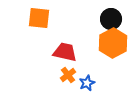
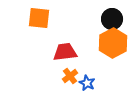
black circle: moved 1 px right
red trapezoid: rotated 20 degrees counterclockwise
orange cross: moved 2 px right, 1 px down
blue star: rotated 21 degrees counterclockwise
